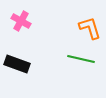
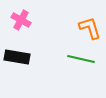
pink cross: moved 1 px up
black rectangle: moved 7 px up; rotated 10 degrees counterclockwise
